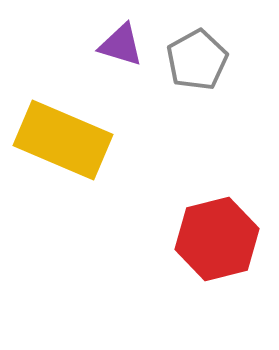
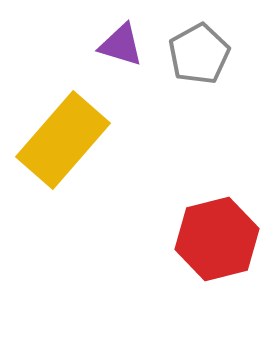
gray pentagon: moved 2 px right, 6 px up
yellow rectangle: rotated 72 degrees counterclockwise
